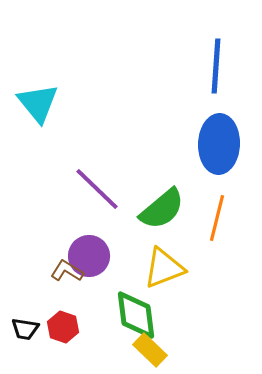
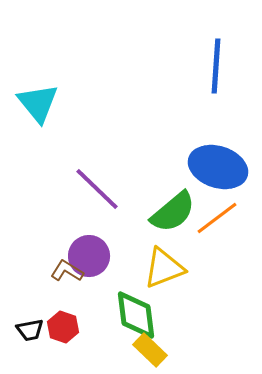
blue ellipse: moved 1 px left, 23 px down; rotated 74 degrees counterclockwise
green semicircle: moved 11 px right, 3 px down
orange line: rotated 39 degrees clockwise
black trapezoid: moved 5 px right, 1 px down; rotated 20 degrees counterclockwise
